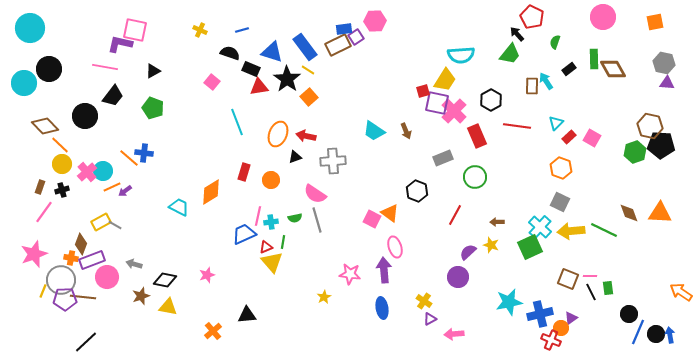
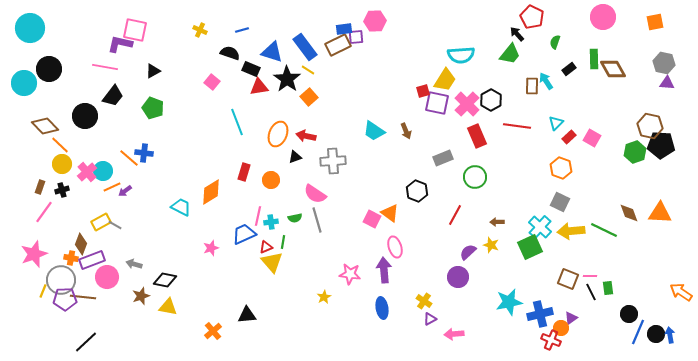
purple square at (356, 37): rotated 28 degrees clockwise
pink cross at (454, 111): moved 13 px right, 7 px up
cyan trapezoid at (179, 207): moved 2 px right
pink star at (207, 275): moved 4 px right, 27 px up
